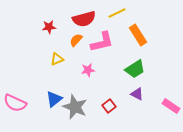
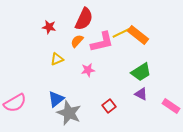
yellow line: moved 4 px right, 20 px down
red semicircle: rotated 50 degrees counterclockwise
red star: rotated 16 degrees clockwise
orange rectangle: rotated 20 degrees counterclockwise
orange semicircle: moved 1 px right, 1 px down
green trapezoid: moved 6 px right, 3 px down
purple triangle: moved 4 px right
blue triangle: moved 2 px right
pink semicircle: rotated 55 degrees counterclockwise
gray star: moved 6 px left, 6 px down
